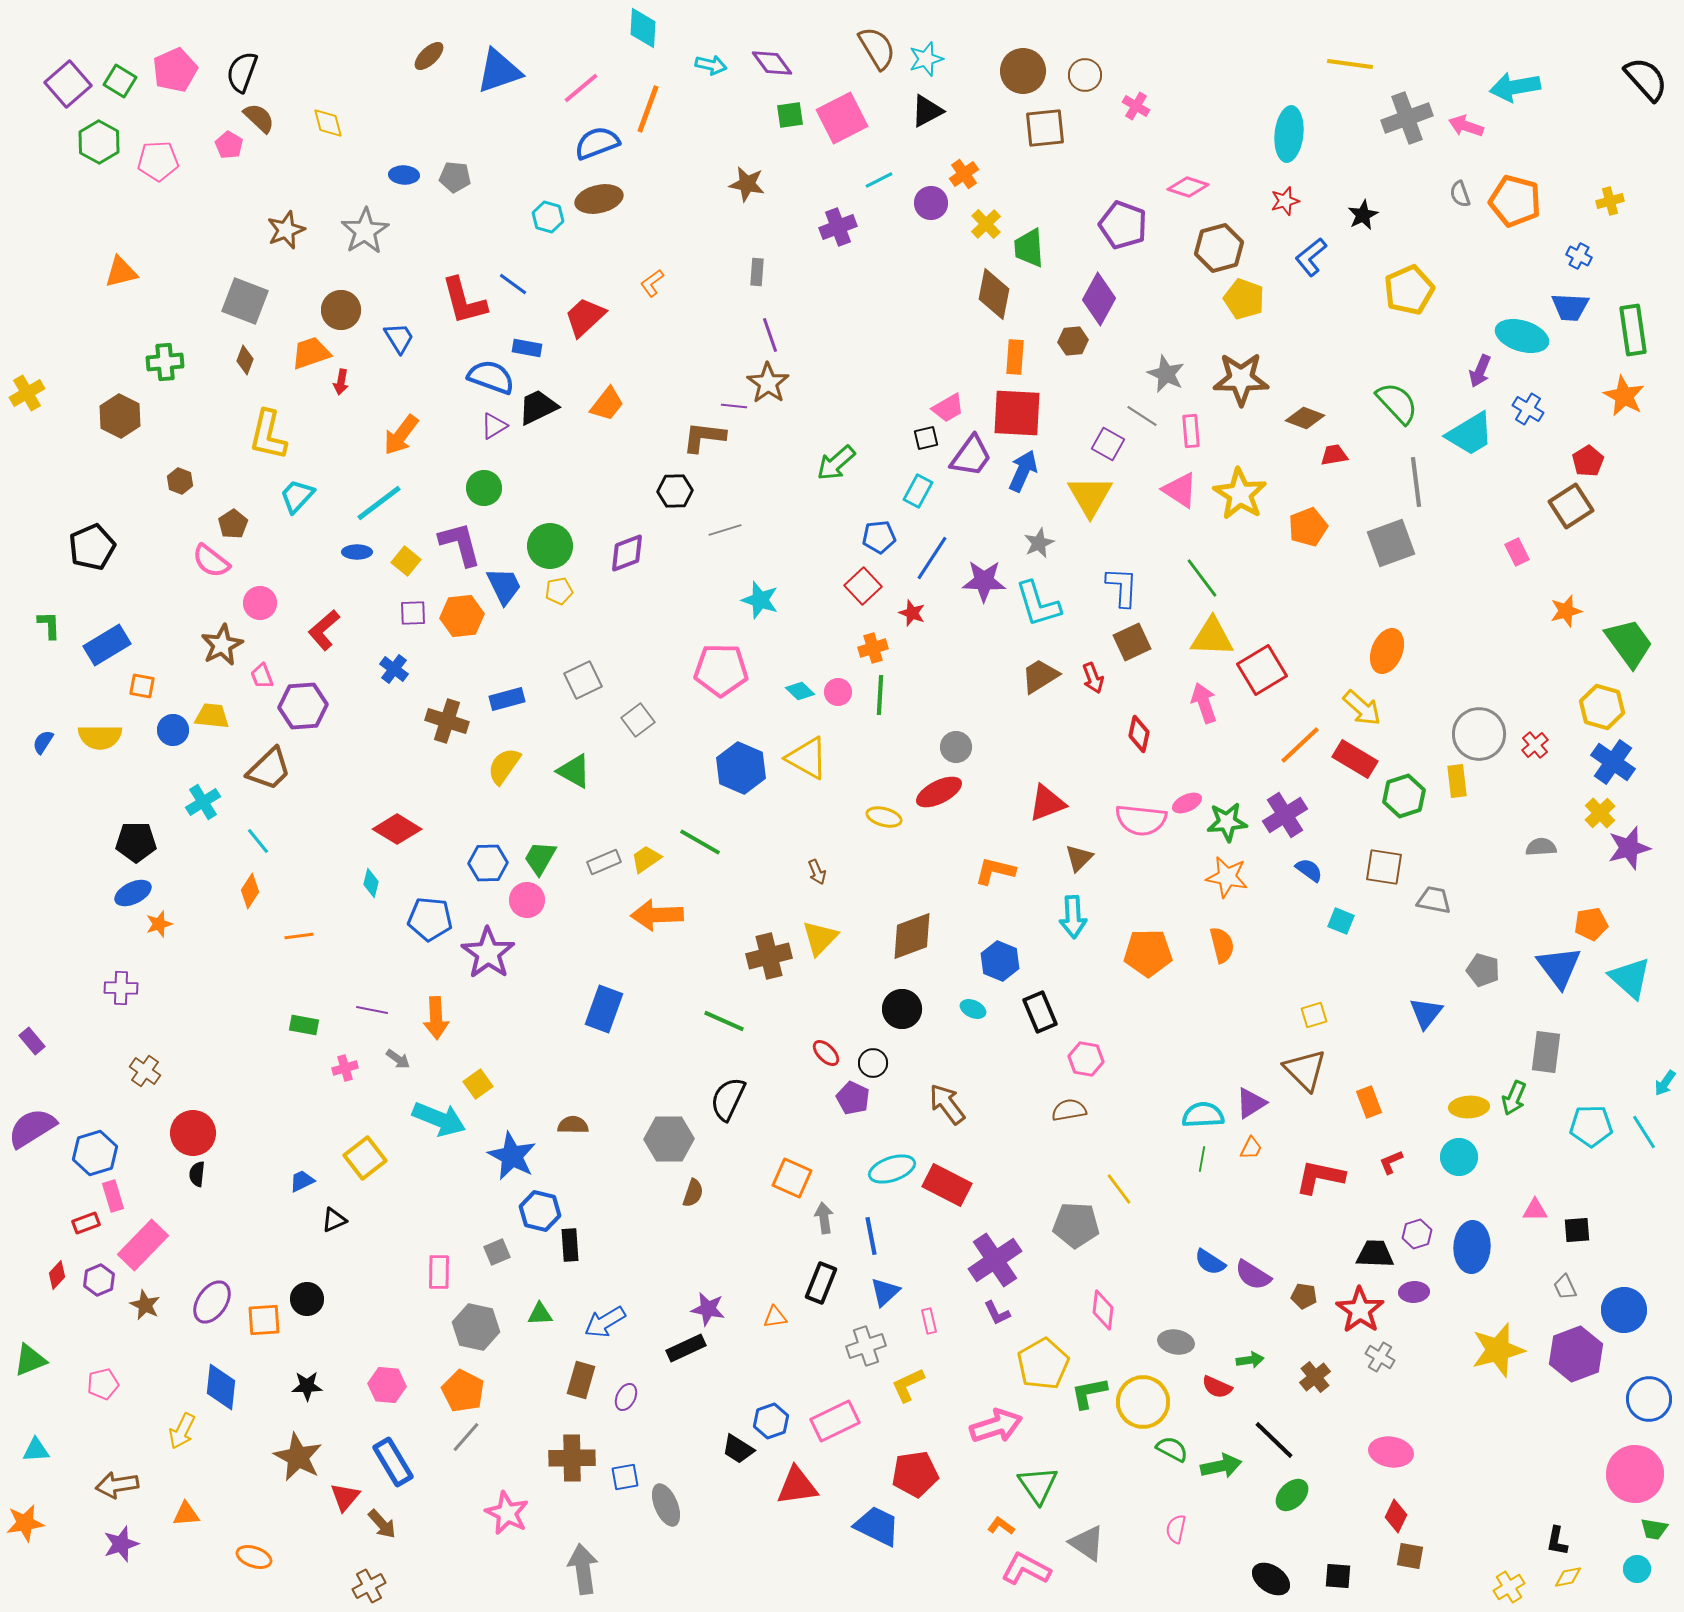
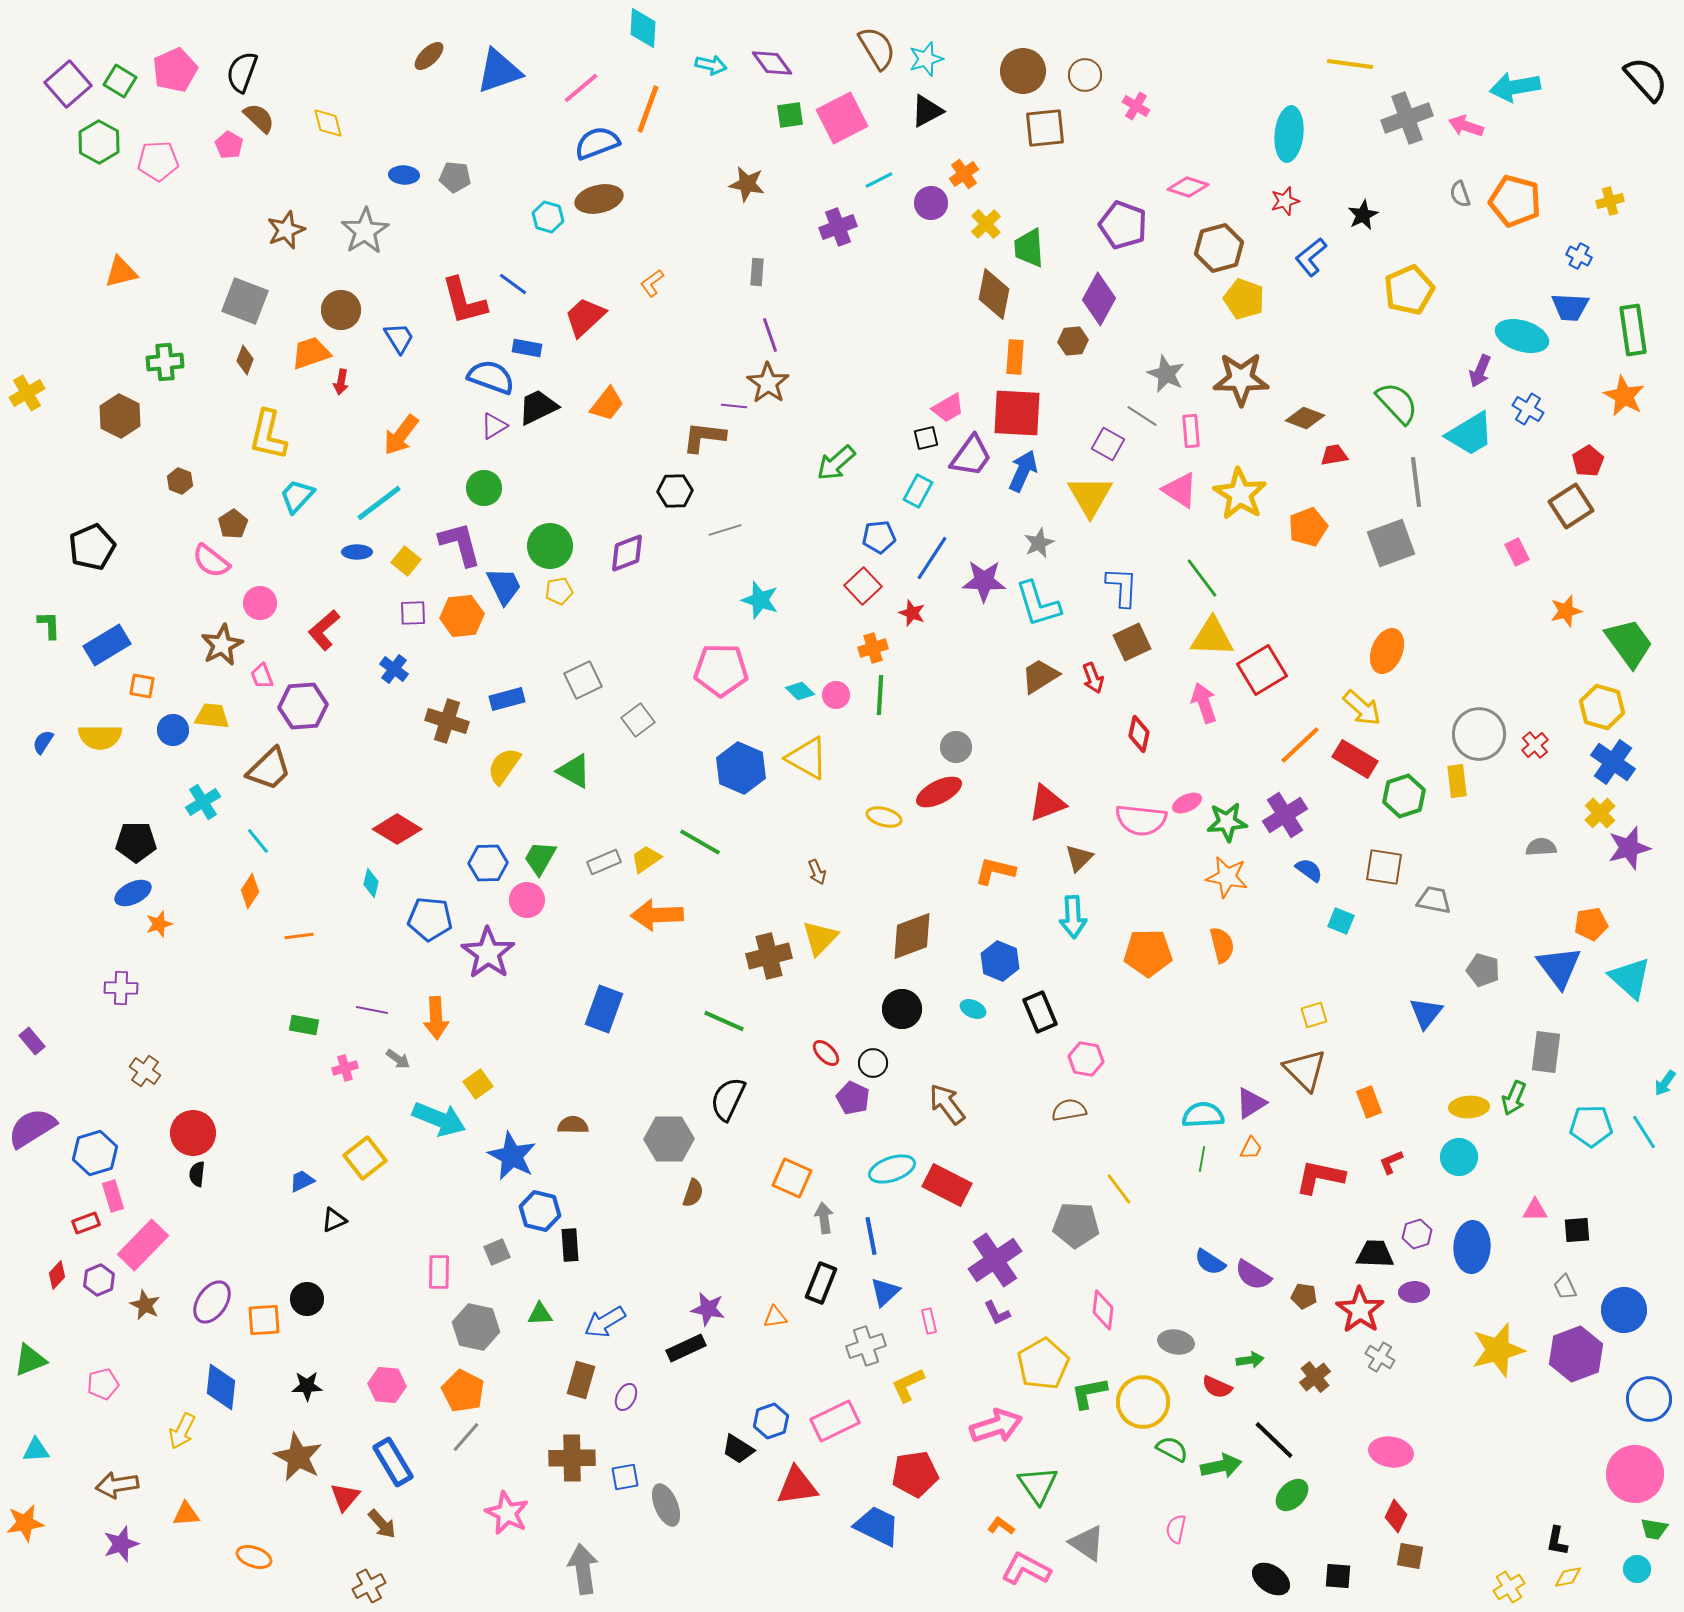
pink circle at (838, 692): moved 2 px left, 3 px down
